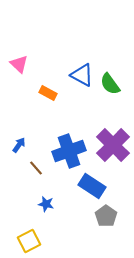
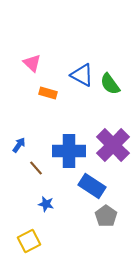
pink triangle: moved 13 px right, 1 px up
orange rectangle: rotated 12 degrees counterclockwise
blue cross: rotated 20 degrees clockwise
